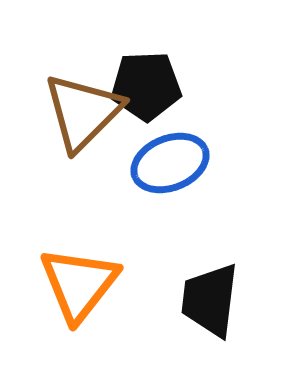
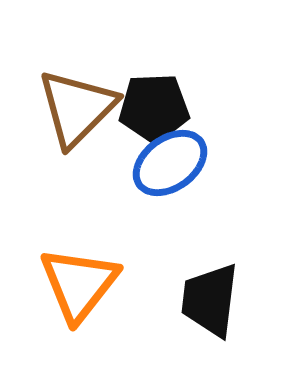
black pentagon: moved 8 px right, 22 px down
brown triangle: moved 6 px left, 4 px up
blue ellipse: rotated 14 degrees counterclockwise
